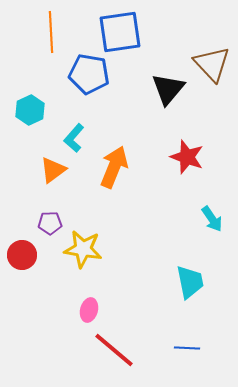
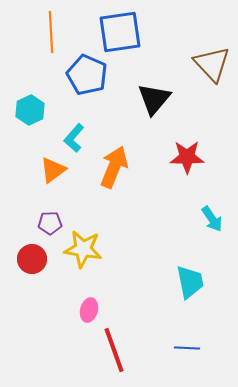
blue pentagon: moved 2 px left, 1 px down; rotated 15 degrees clockwise
black triangle: moved 14 px left, 10 px down
red star: rotated 20 degrees counterclockwise
red circle: moved 10 px right, 4 px down
red line: rotated 30 degrees clockwise
